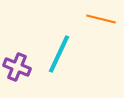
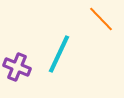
orange line: rotated 32 degrees clockwise
